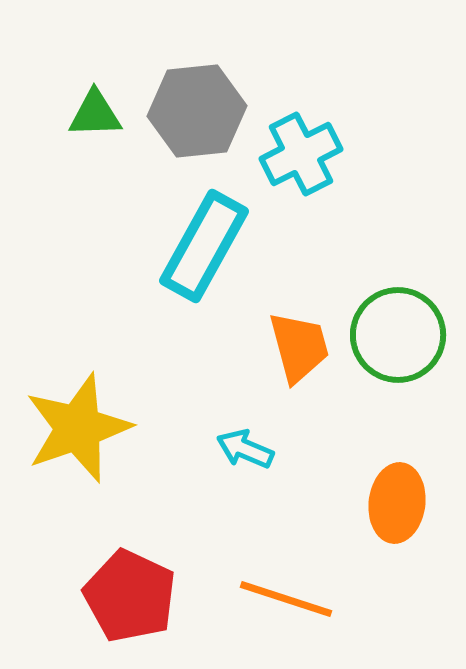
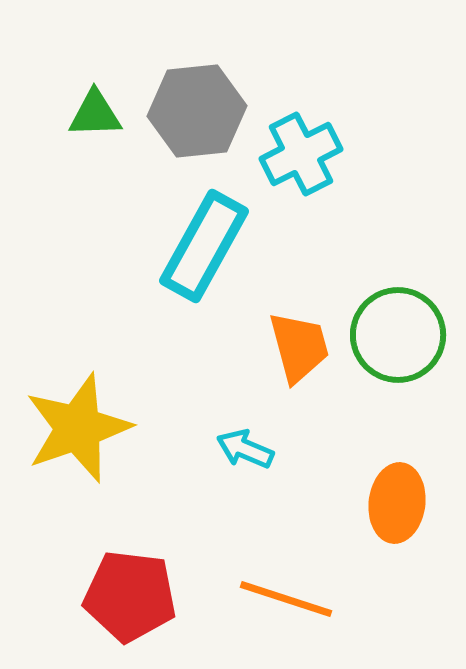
red pentagon: rotated 18 degrees counterclockwise
